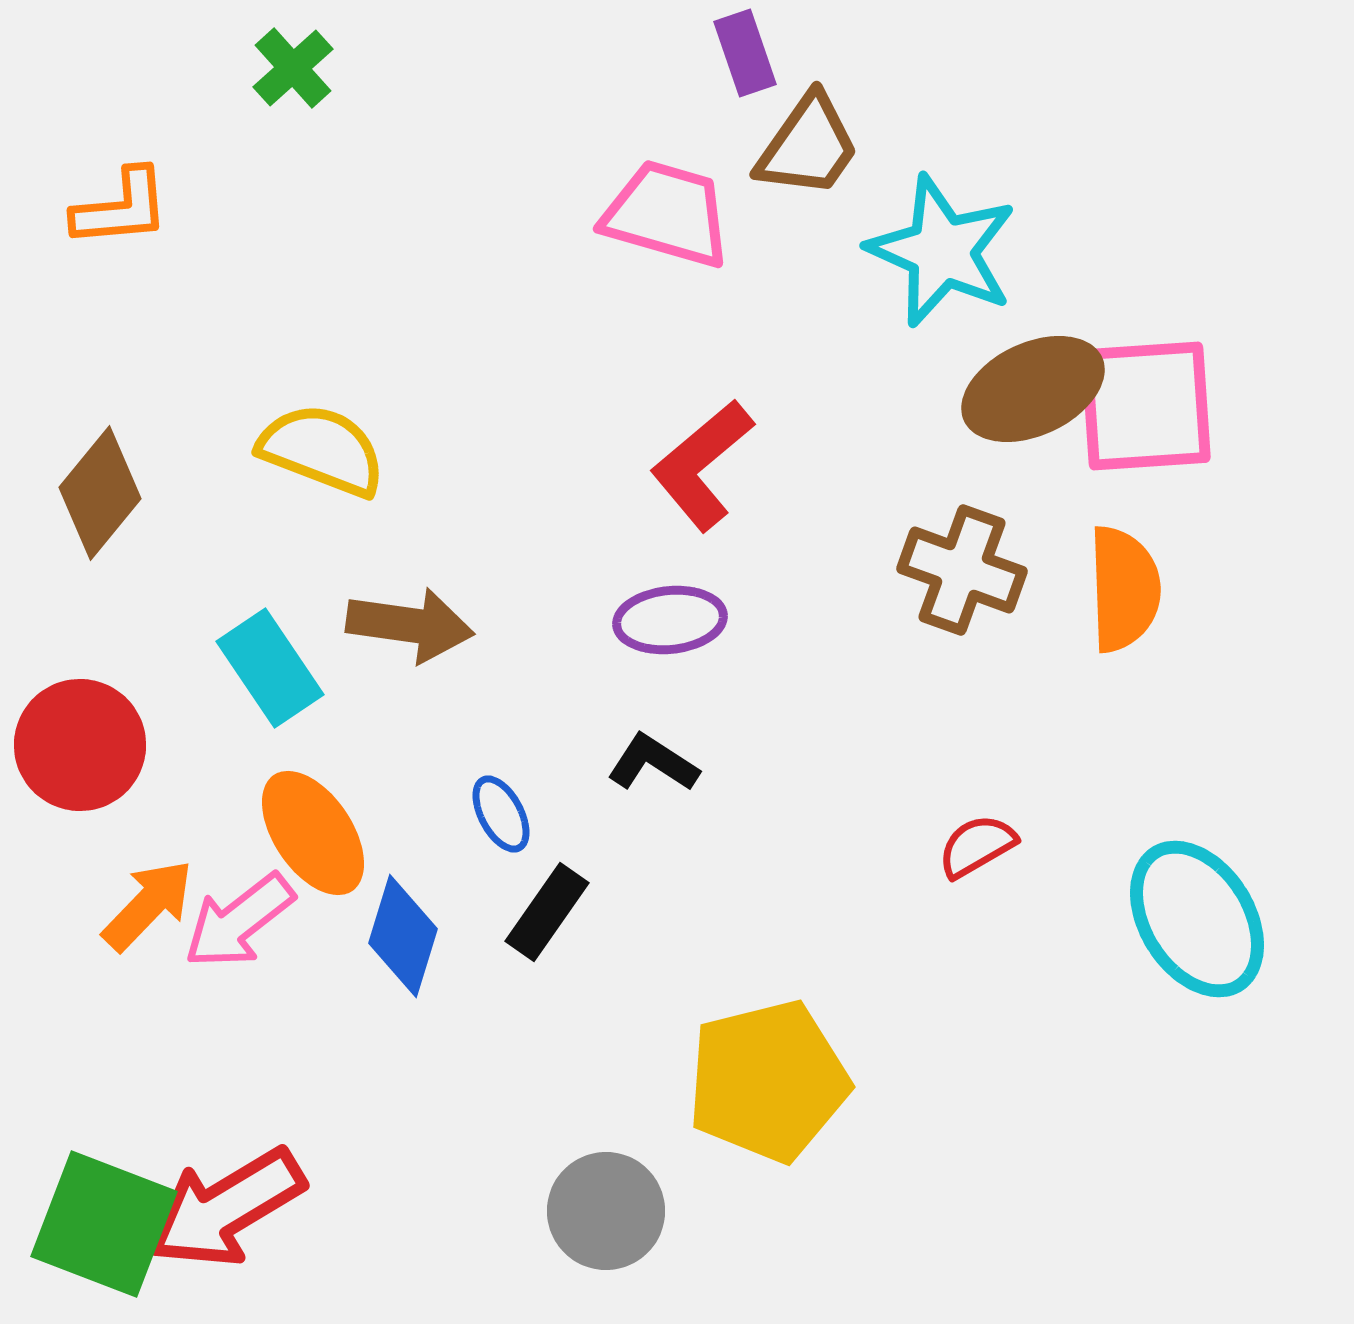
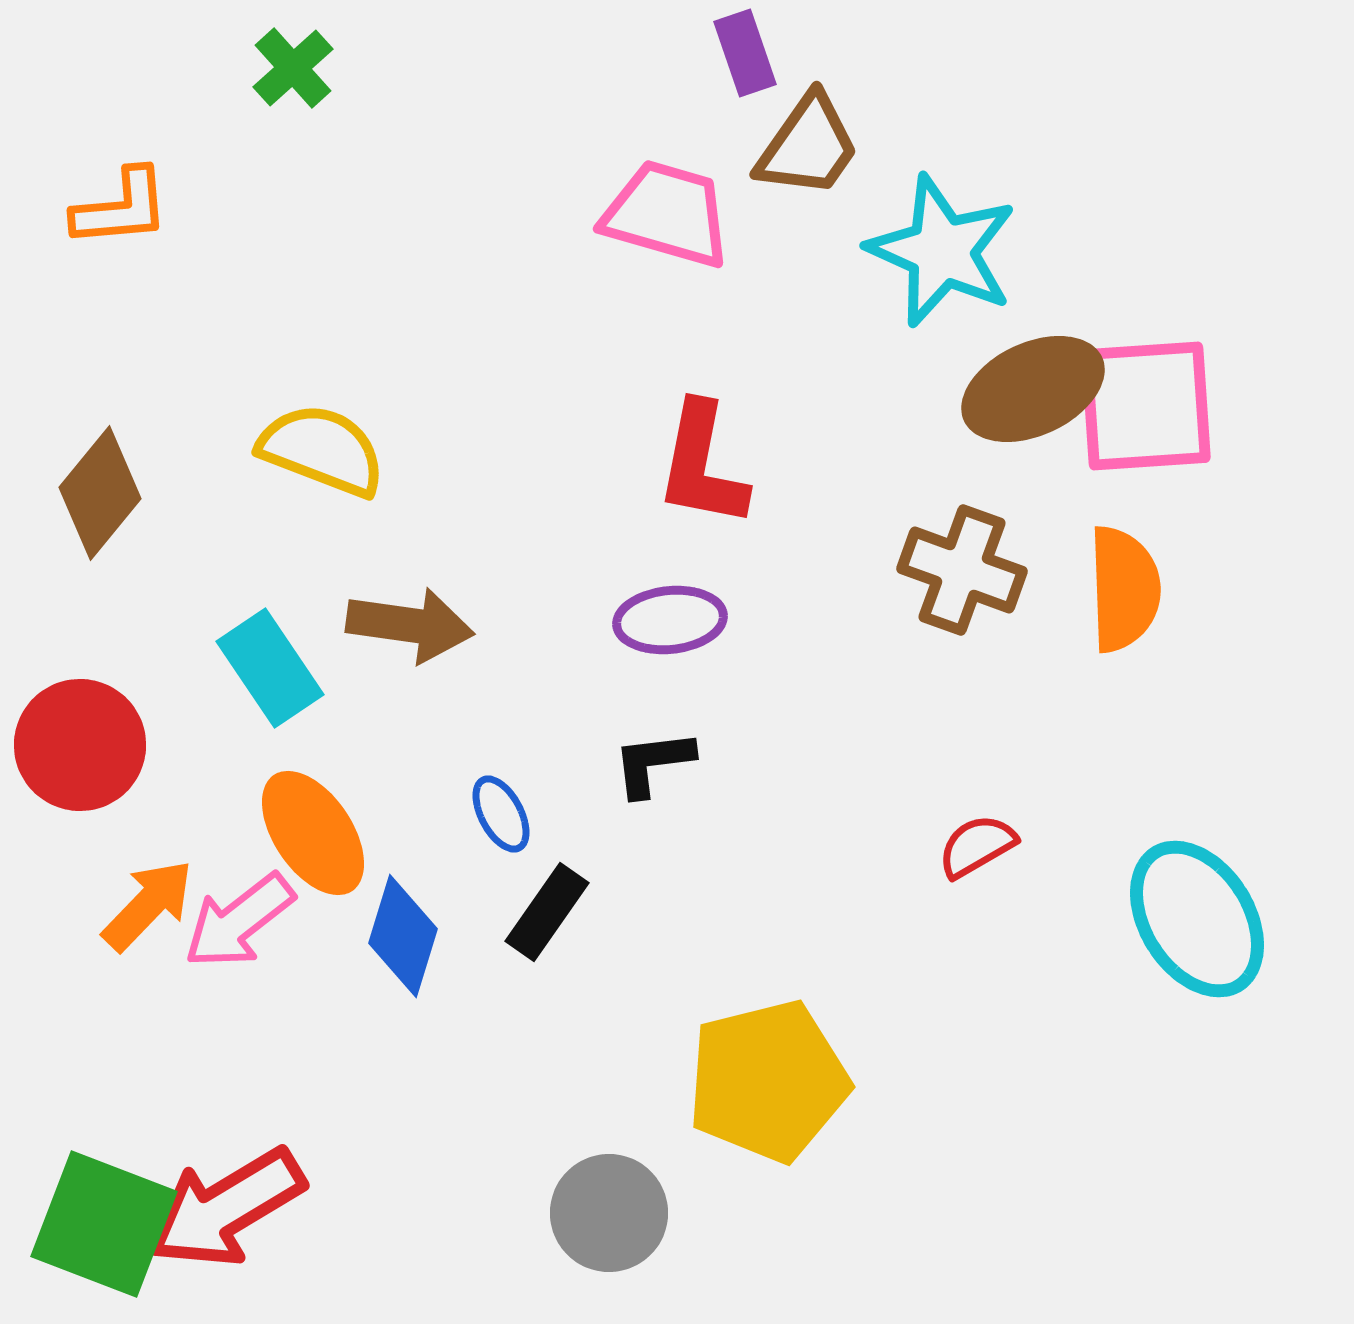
red L-shape: rotated 39 degrees counterclockwise
black L-shape: rotated 40 degrees counterclockwise
gray circle: moved 3 px right, 2 px down
